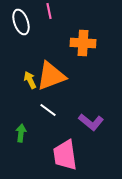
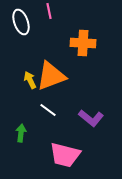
purple L-shape: moved 4 px up
pink trapezoid: rotated 68 degrees counterclockwise
